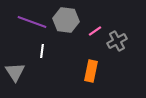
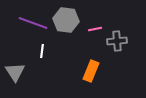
purple line: moved 1 px right, 1 px down
pink line: moved 2 px up; rotated 24 degrees clockwise
gray cross: rotated 24 degrees clockwise
orange rectangle: rotated 10 degrees clockwise
